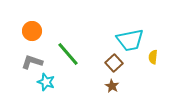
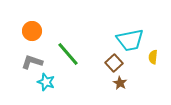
brown star: moved 8 px right, 3 px up
